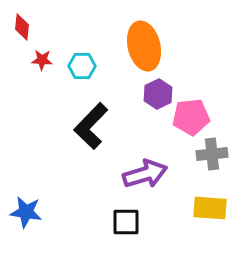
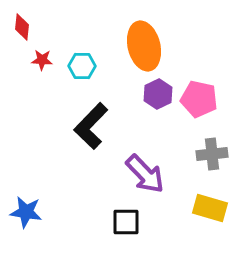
pink pentagon: moved 8 px right, 18 px up; rotated 18 degrees clockwise
purple arrow: rotated 63 degrees clockwise
yellow rectangle: rotated 12 degrees clockwise
